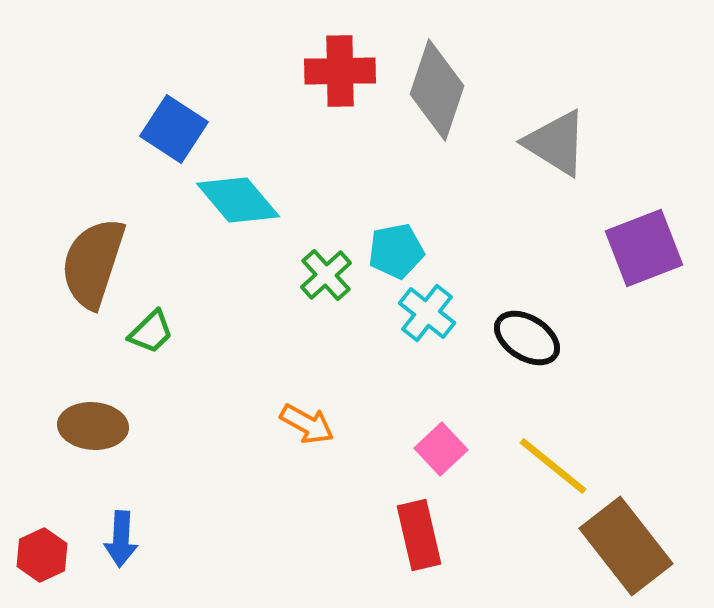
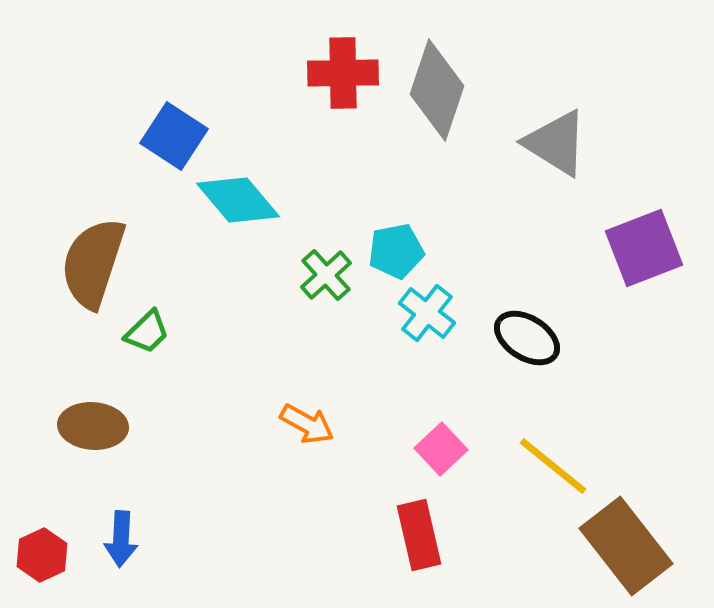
red cross: moved 3 px right, 2 px down
blue square: moved 7 px down
green trapezoid: moved 4 px left
